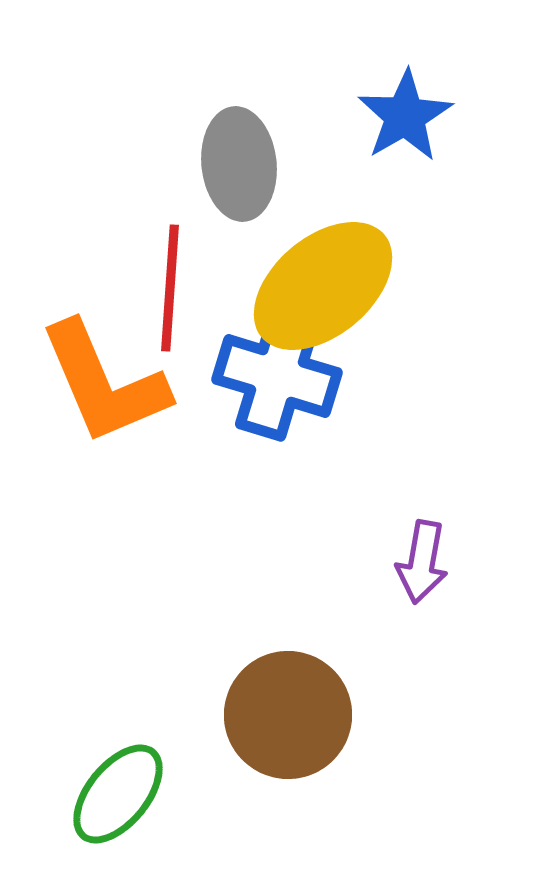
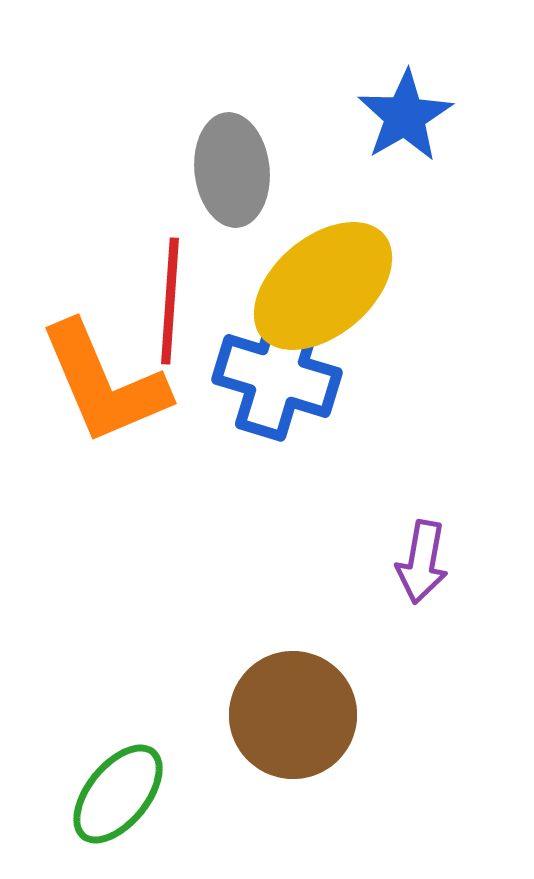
gray ellipse: moved 7 px left, 6 px down
red line: moved 13 px down
brown circle: moved 5 px right
